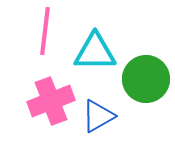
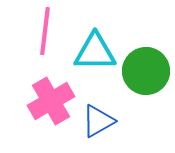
green circle: moved 8 px up
pink cross: rotated 9 degrees counterclockwise
blue triangle: moved 5 px down
